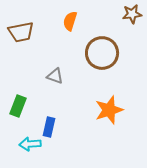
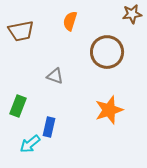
brown trapezoid: moved 1 px up
brown circle: moved 5 px right, 1 px up
cyan arrow: rotated 35 degrees counterclockwise
